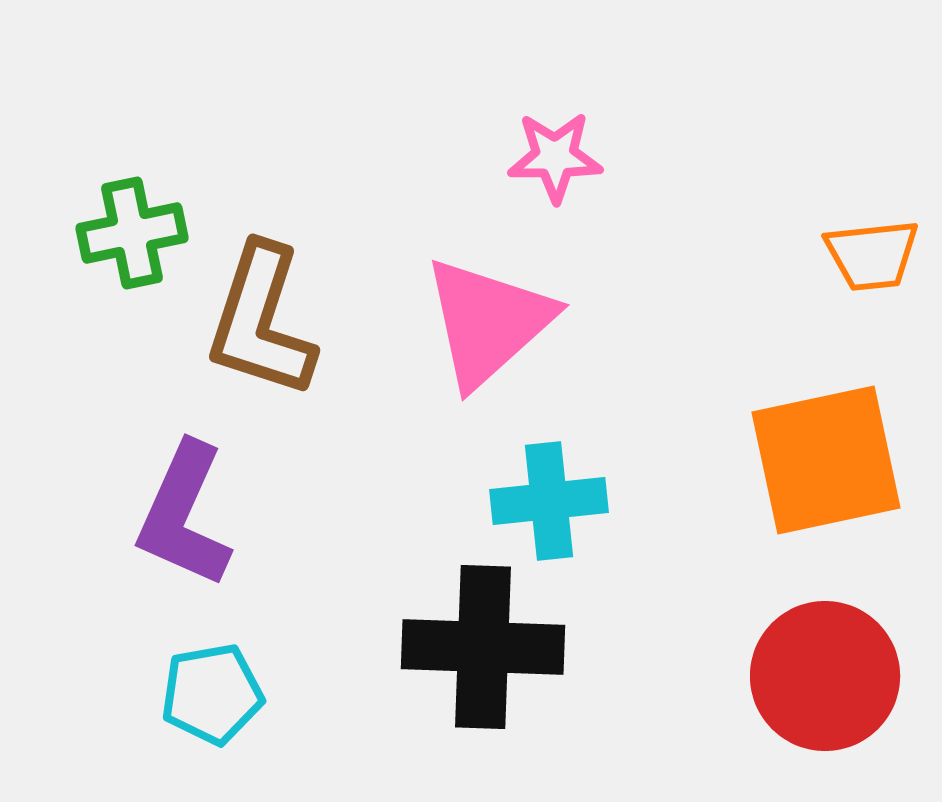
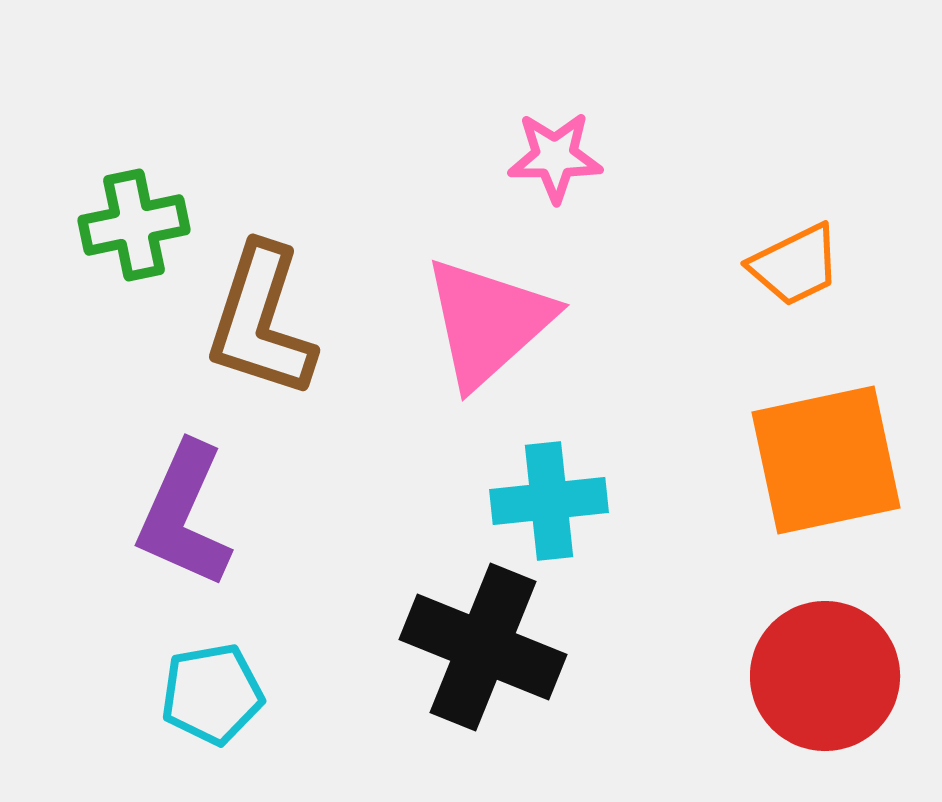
green cross: moved 2 px right, 8 px up
orange trapezoid: moved 77 px left, 10 px down; rotated 20 degrees counterclockwise
black cross: rotated 20 degrees clockwise
